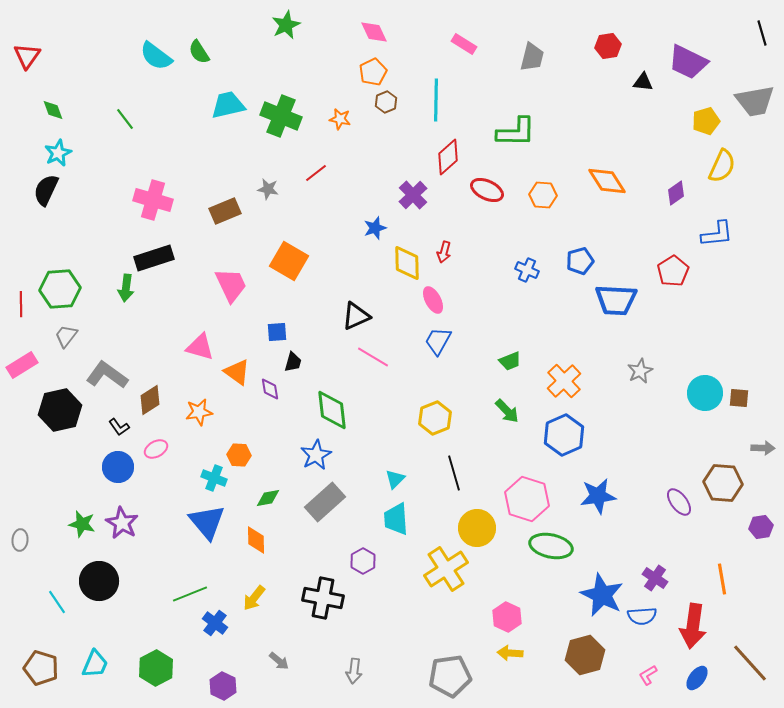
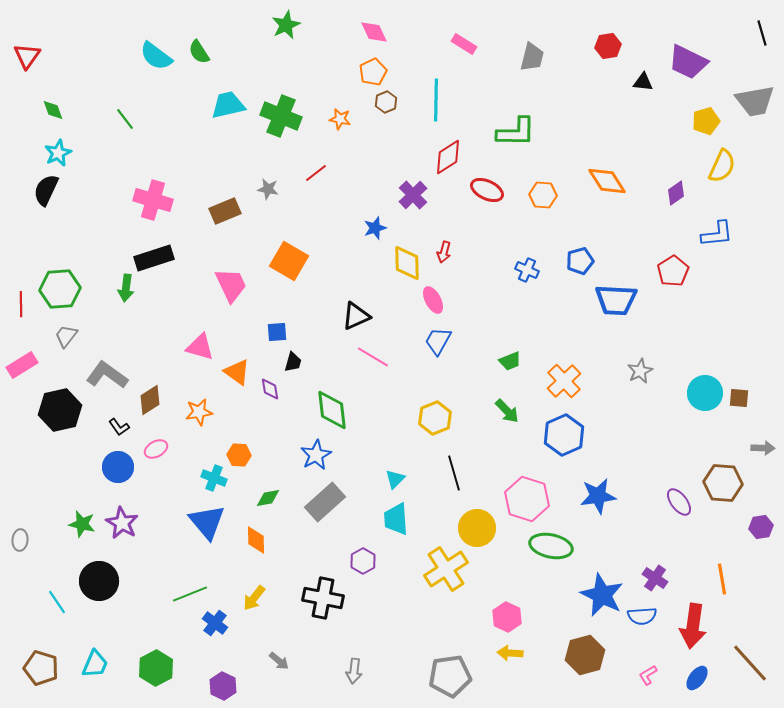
red diamond at (448, 157): rotated 9 degrees clockwise
